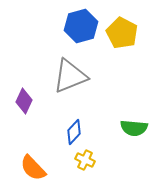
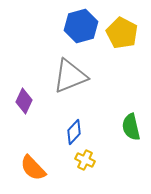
green semicircle: moved 3 px left, 1 px up; rotated 72 degrees clockwise
